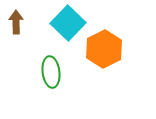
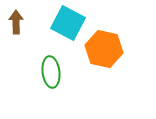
cyan square: rotated 16 degrees counterclockwise
orange hexagon: rotated 21 degrees counterclockwise
